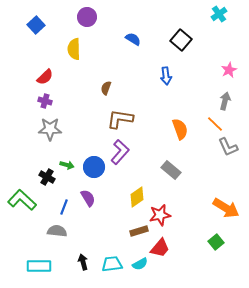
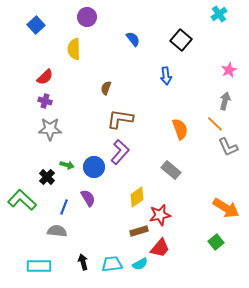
blue semicircle: rotated 21 degrees clockwise
black cross: rotated 14 degrees clockwise
